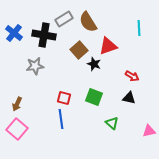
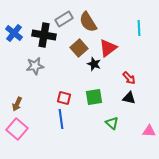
red triangle: moved 2 px down; rotated 18 degrees counterclockwise
brown square: moved 2 px up
red arrow: moved 3 px left, 2 px down; rotated 16 degrees clockwise
green square: rotated 30 degrees counterclockwise
pink triangle: rotated 16 degrees clockwise
